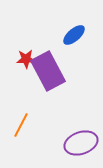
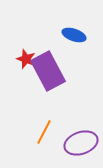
blue ellipse: rotated 60 degrees clockwise
red star: rotated 24 degrees clockwise
orange line: moved 23 px right, 7 px down
